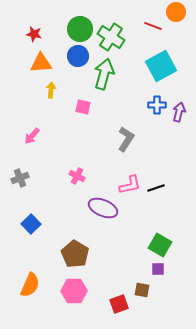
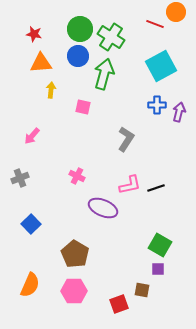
red line: moved 2 px right, 2 px up
